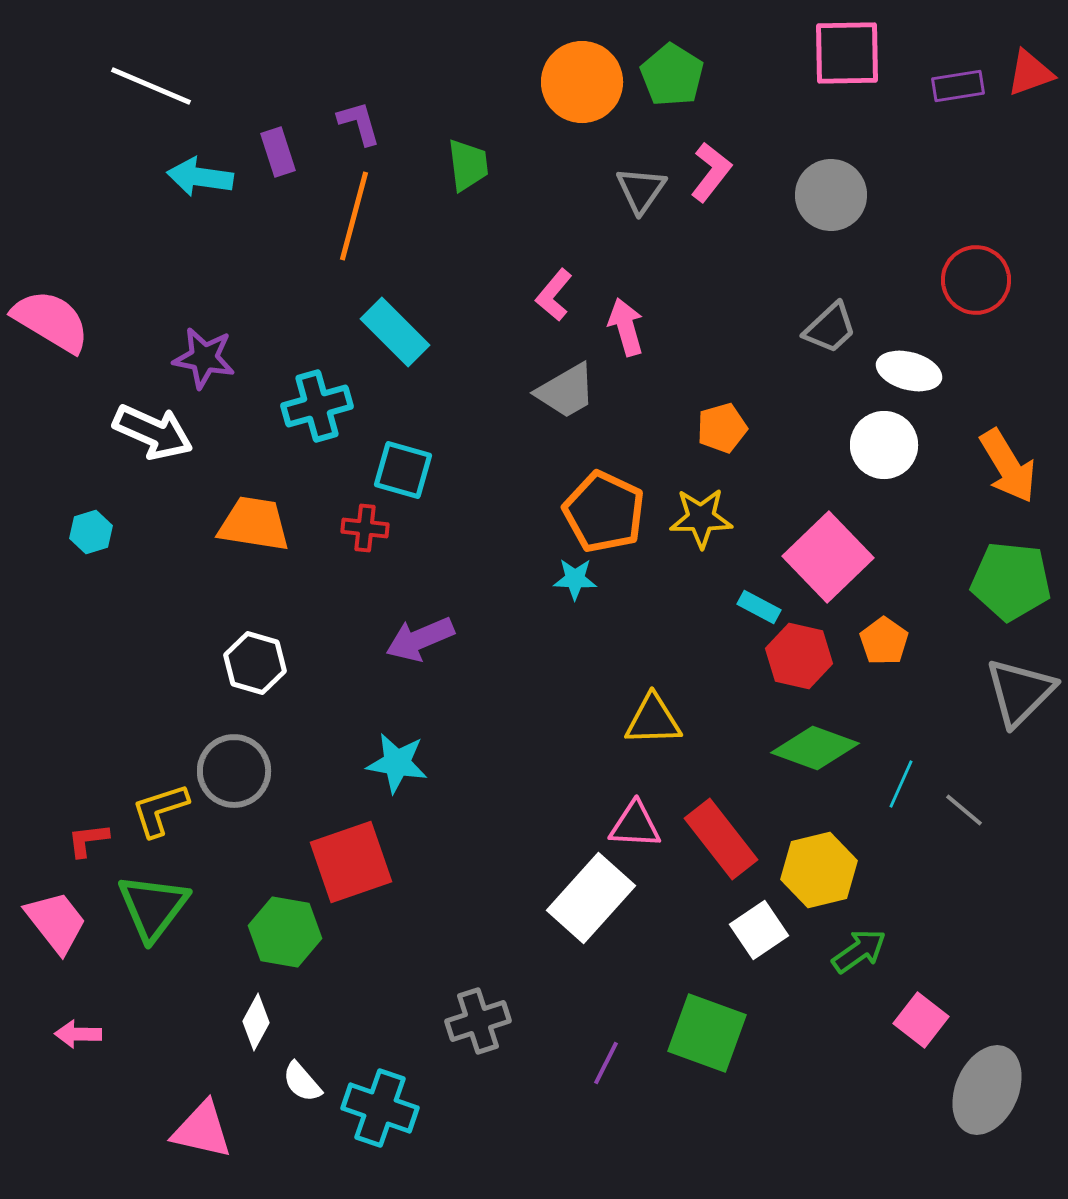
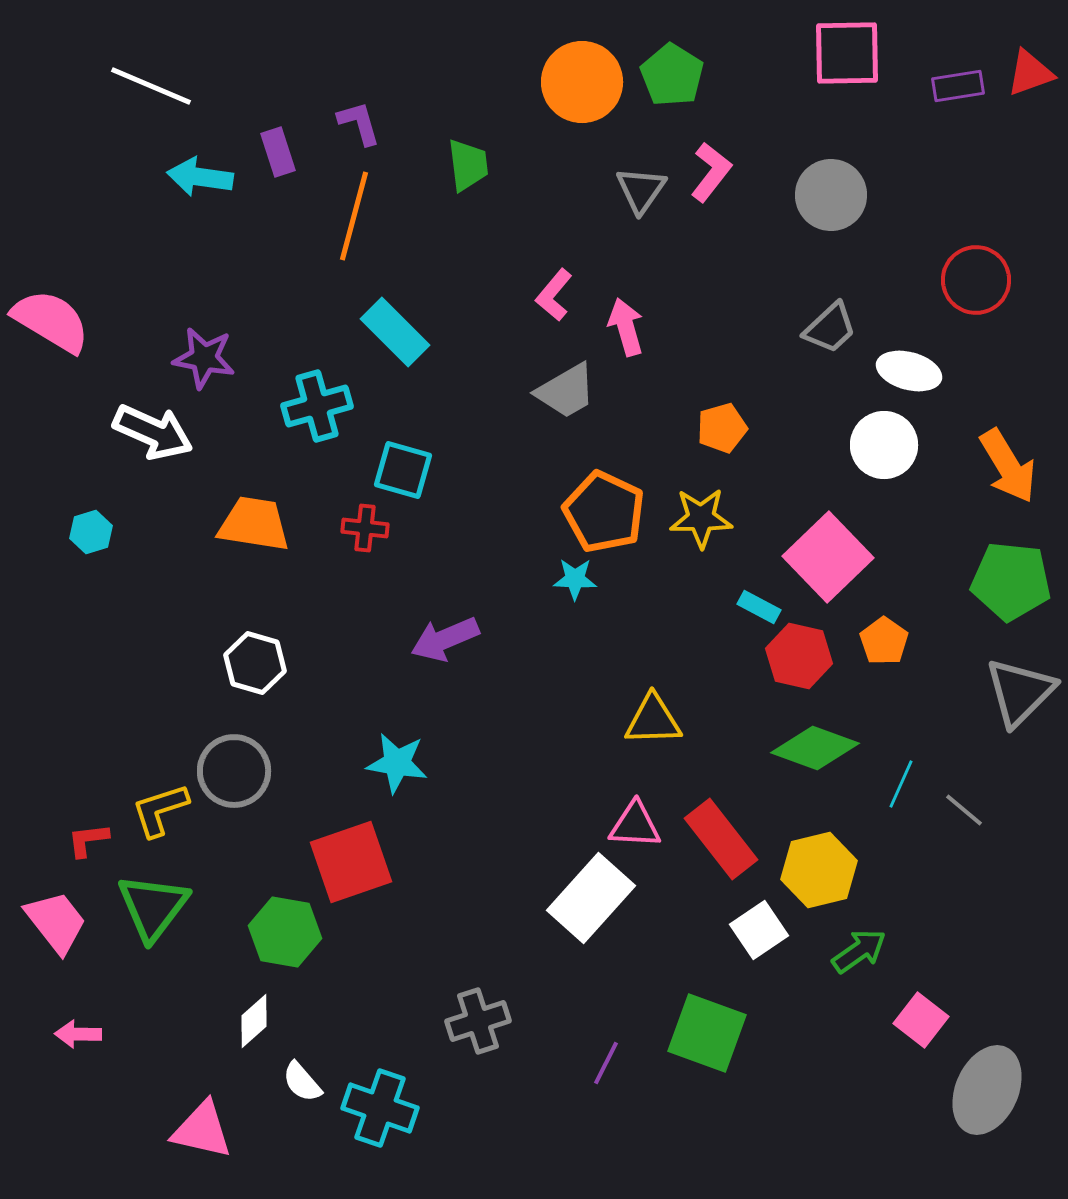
purple arrow at (420, 639): moved 25 px right
white diamond at (256, 1022): moved 2 px left, 1 px up; rotated 20 degrees clockwise
